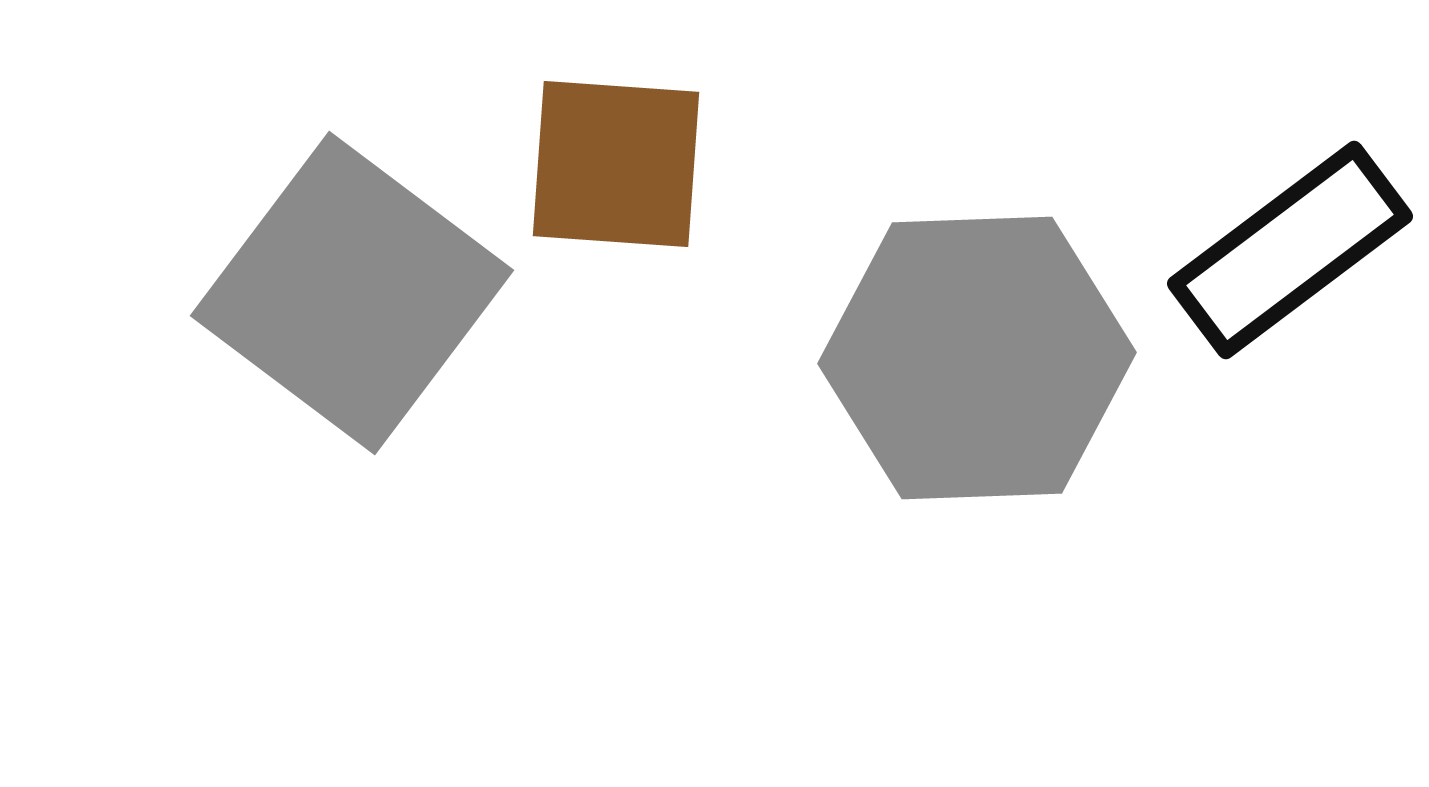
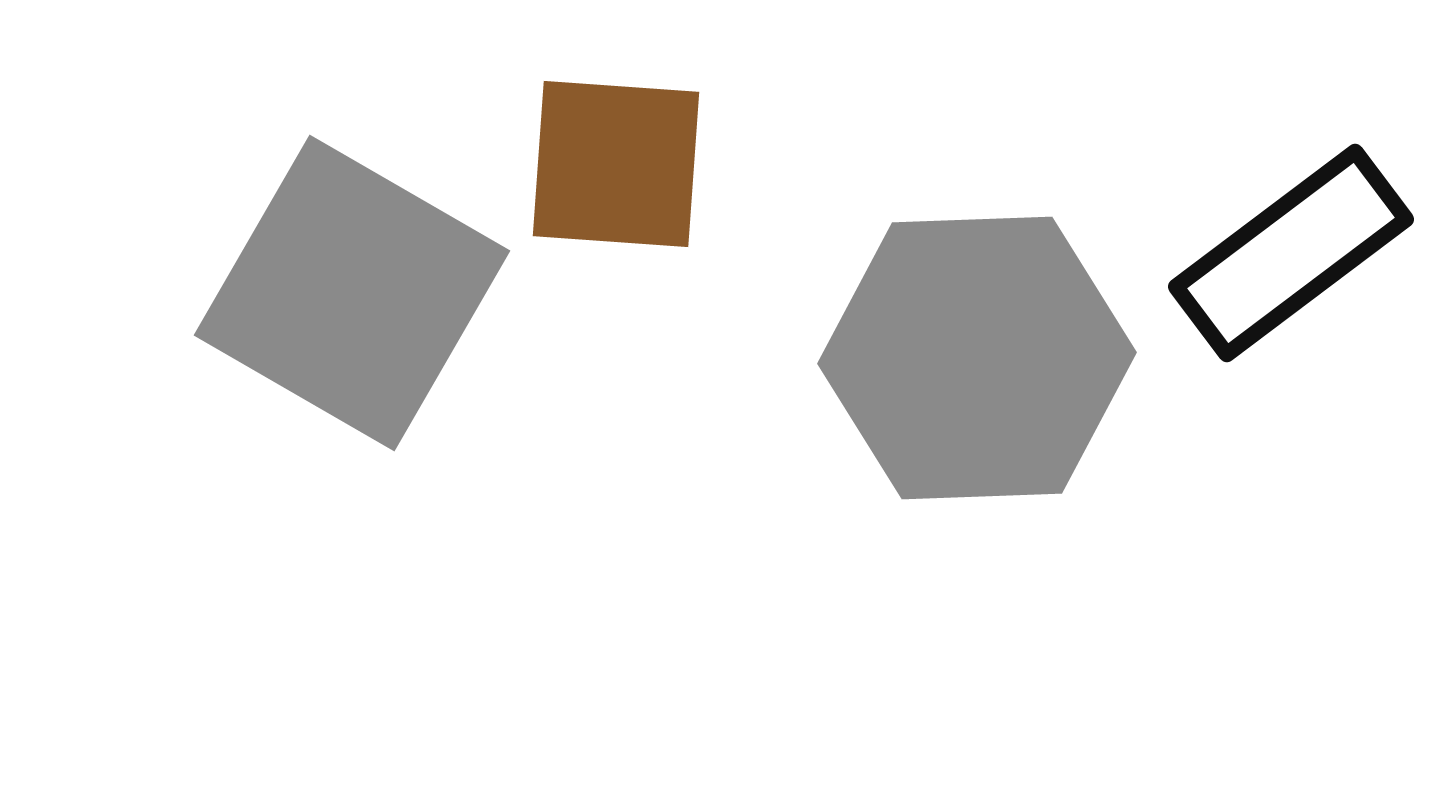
black rectangle: moved 1 px right, 3 px down
gray square: rotated 7 degrees counterclockwise
